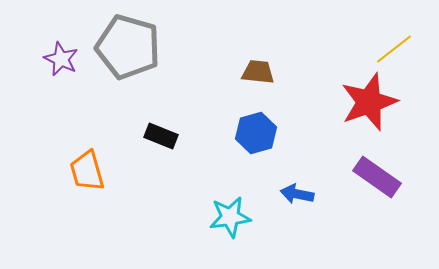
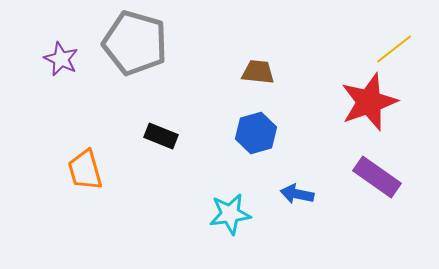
gray pentagon: moved 7 px right, 4 px up
orange trapezoid: moved 2 px left, 1 px up
cyan star: moved 3 px up
